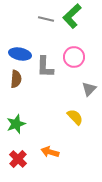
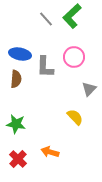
gray line: rotated 35 degrees clockwise
green star: rotated 30 degrees clockwise
